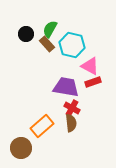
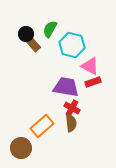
brown rectangle: moved 14 px left
